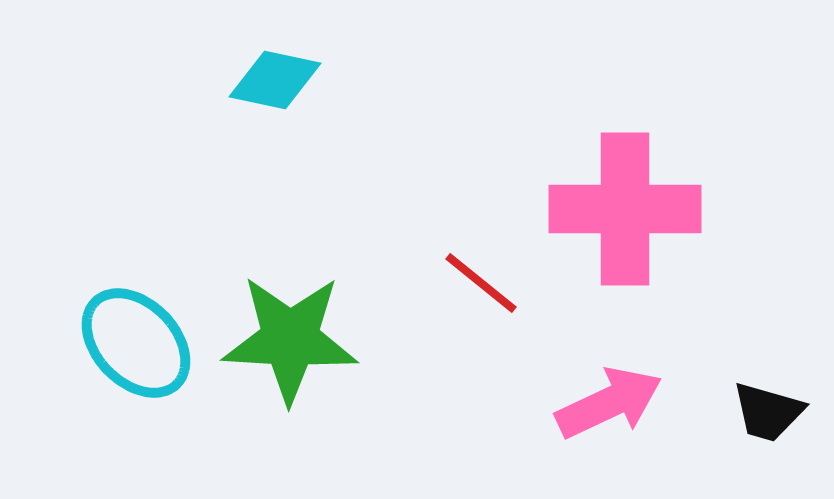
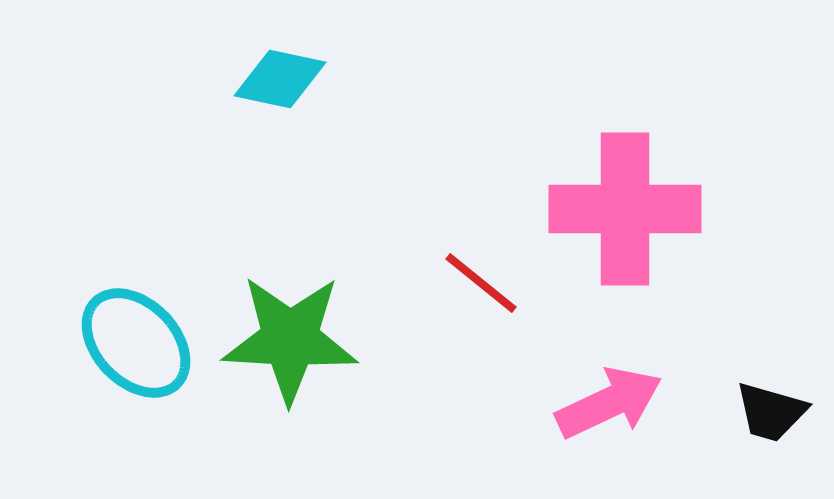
cyan diamond: moved 5 px right, 1 px up
black trapezoid: moved 3 px right
